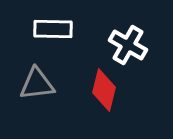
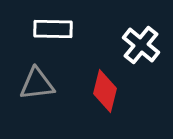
white cross: moved 13 px right; rotated 9 degrees clockwise
red diamond: moved 1 px right, 1 px down
